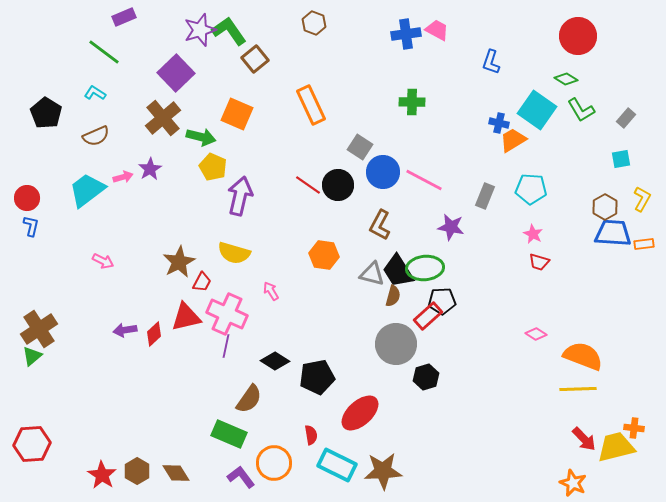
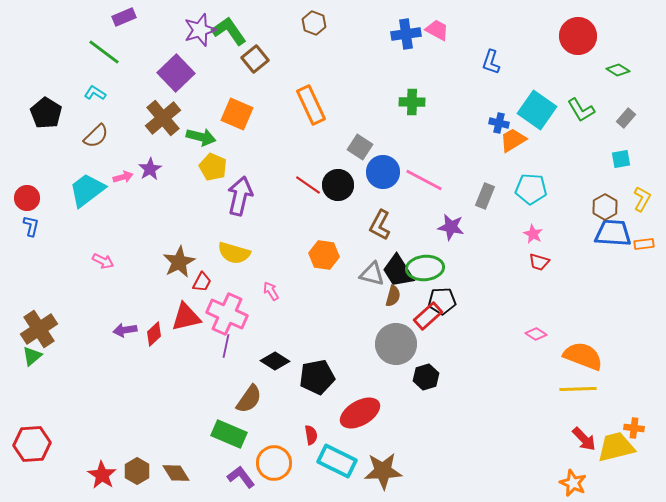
green diamond at (566, 79): moved 52 px right, 9 px up
brown semicircle at (96, 136): rotated 20 degrees counterclockwise
red ellipse at (360, 413): rotated 12 degrees clockwise
cyan rectangle at (337, 465): moved 4 px up
